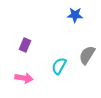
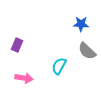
blue star: moved 6 px right, 9 px down
purple rectangle: moved 8 px left
gray semicircle: moved 4 px up; rotated 78 degrees counterclockwise
